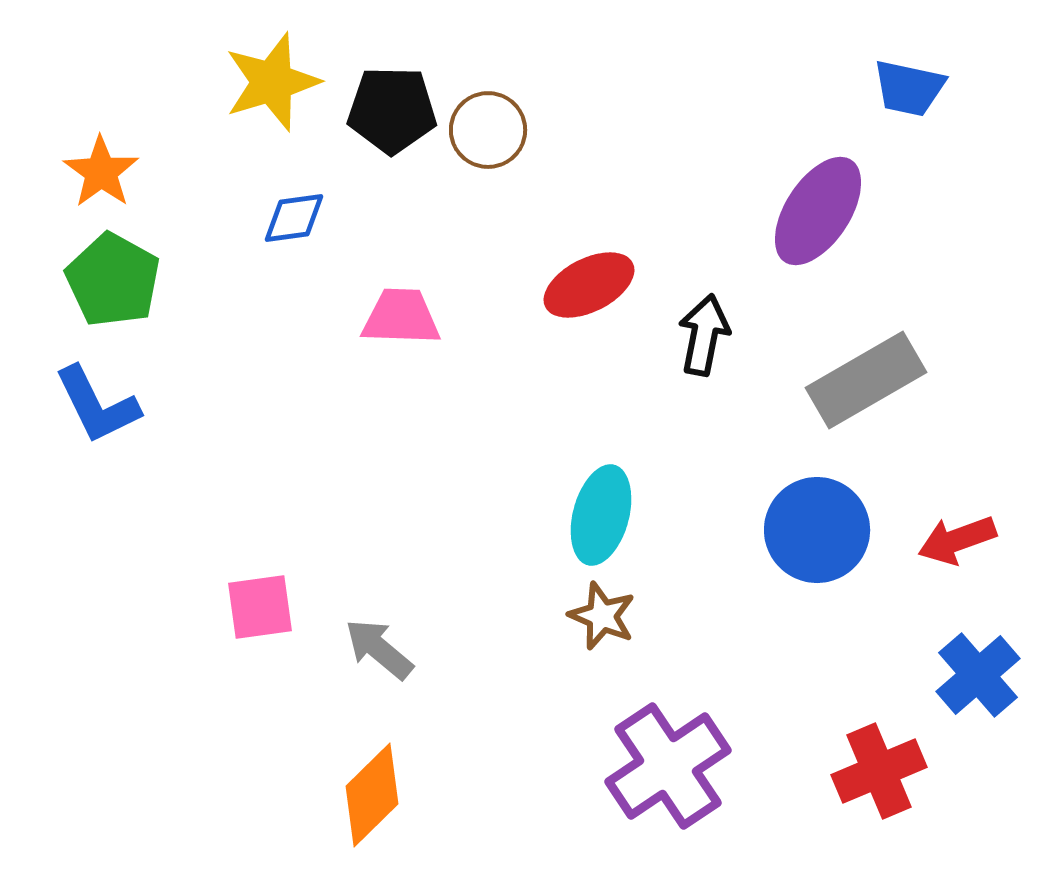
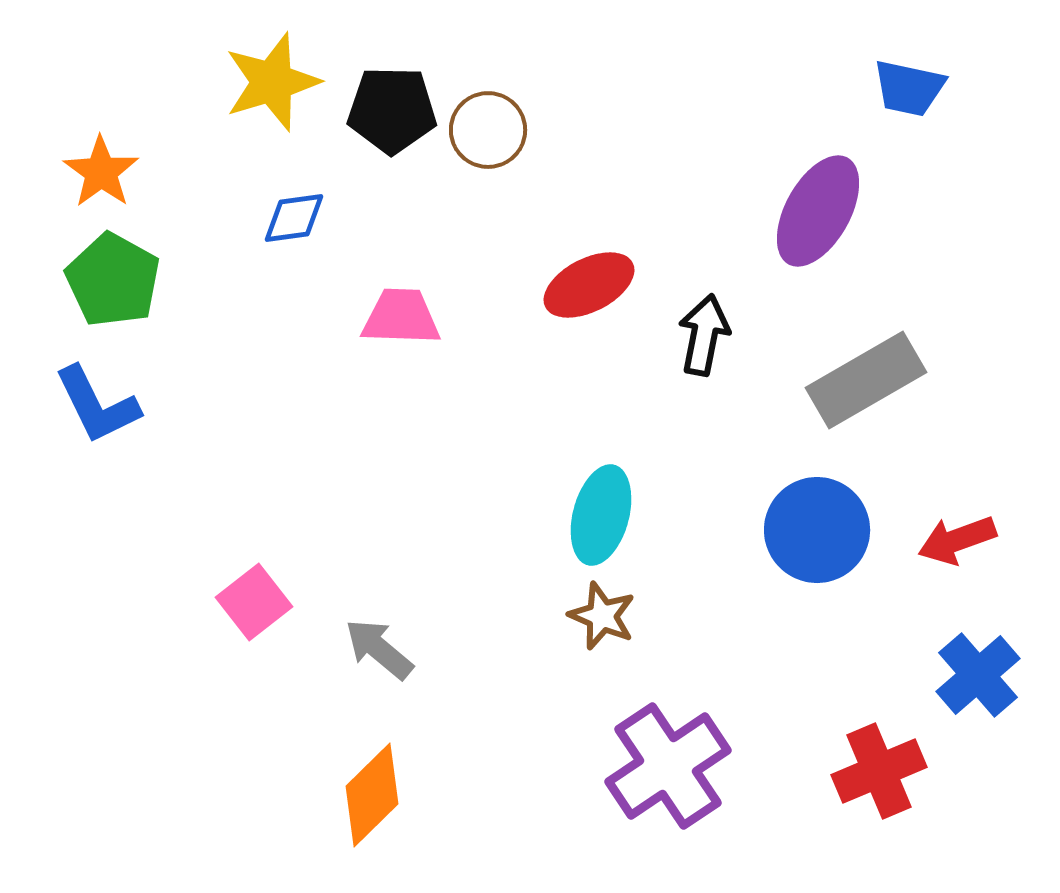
purple ellipse: rotated 4 degrees counterclockwise
pink square: moved 6 px left, 5 px up; rotated 30 degrees counterclockwise
